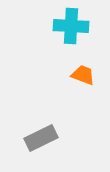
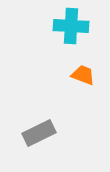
gray rectangle: moved 2 px left, 5 px up
